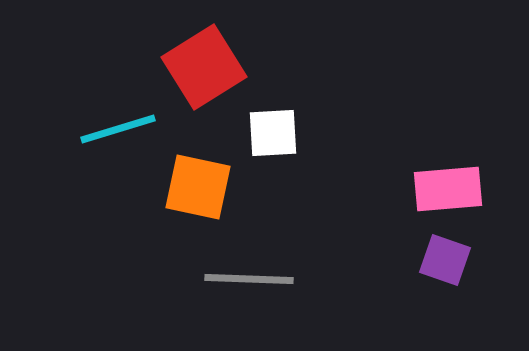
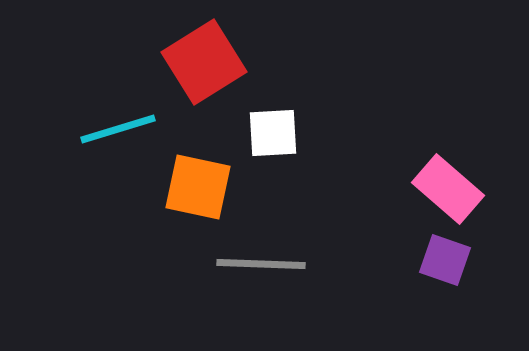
red square: moved 5 px up
pink rectangle: rotated 46 degrees clockwise
gray line: moved 12 px right, 15 px up
